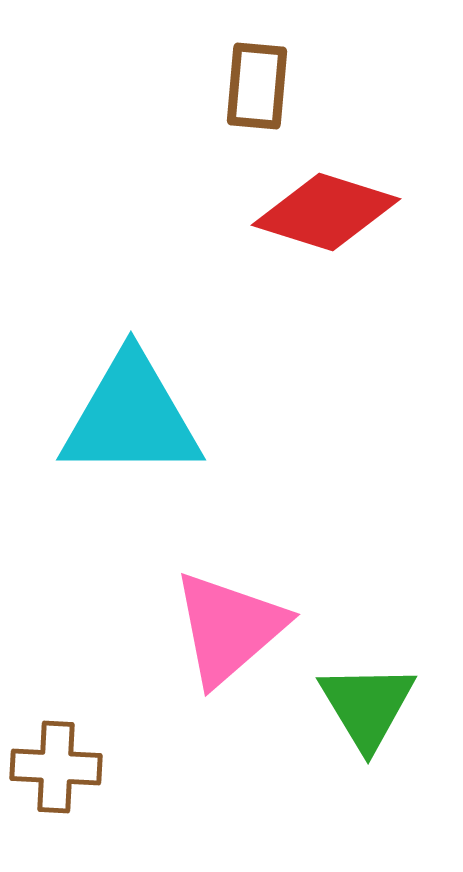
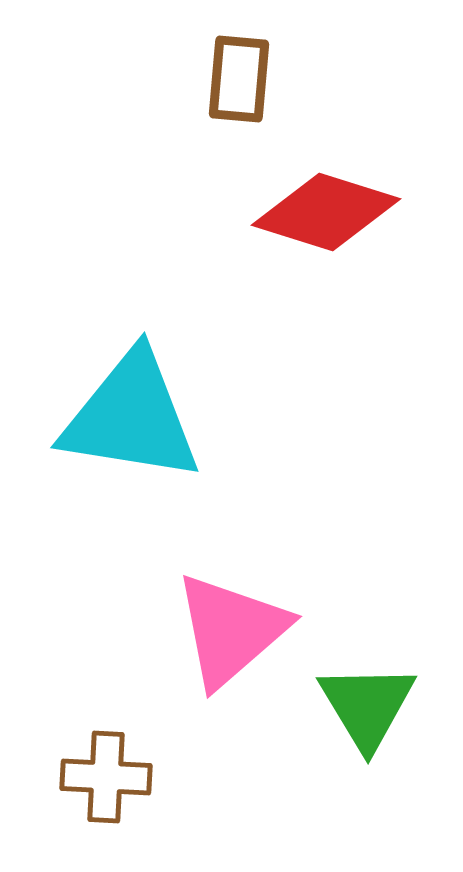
brown rectangle: moved 18 px left, 7 px up
cyan triangle: rotated 9 degrees clockwise
pink triangle: moved 2 px right, 2 px down
brown cross: moved 50 px right, 10 px down
